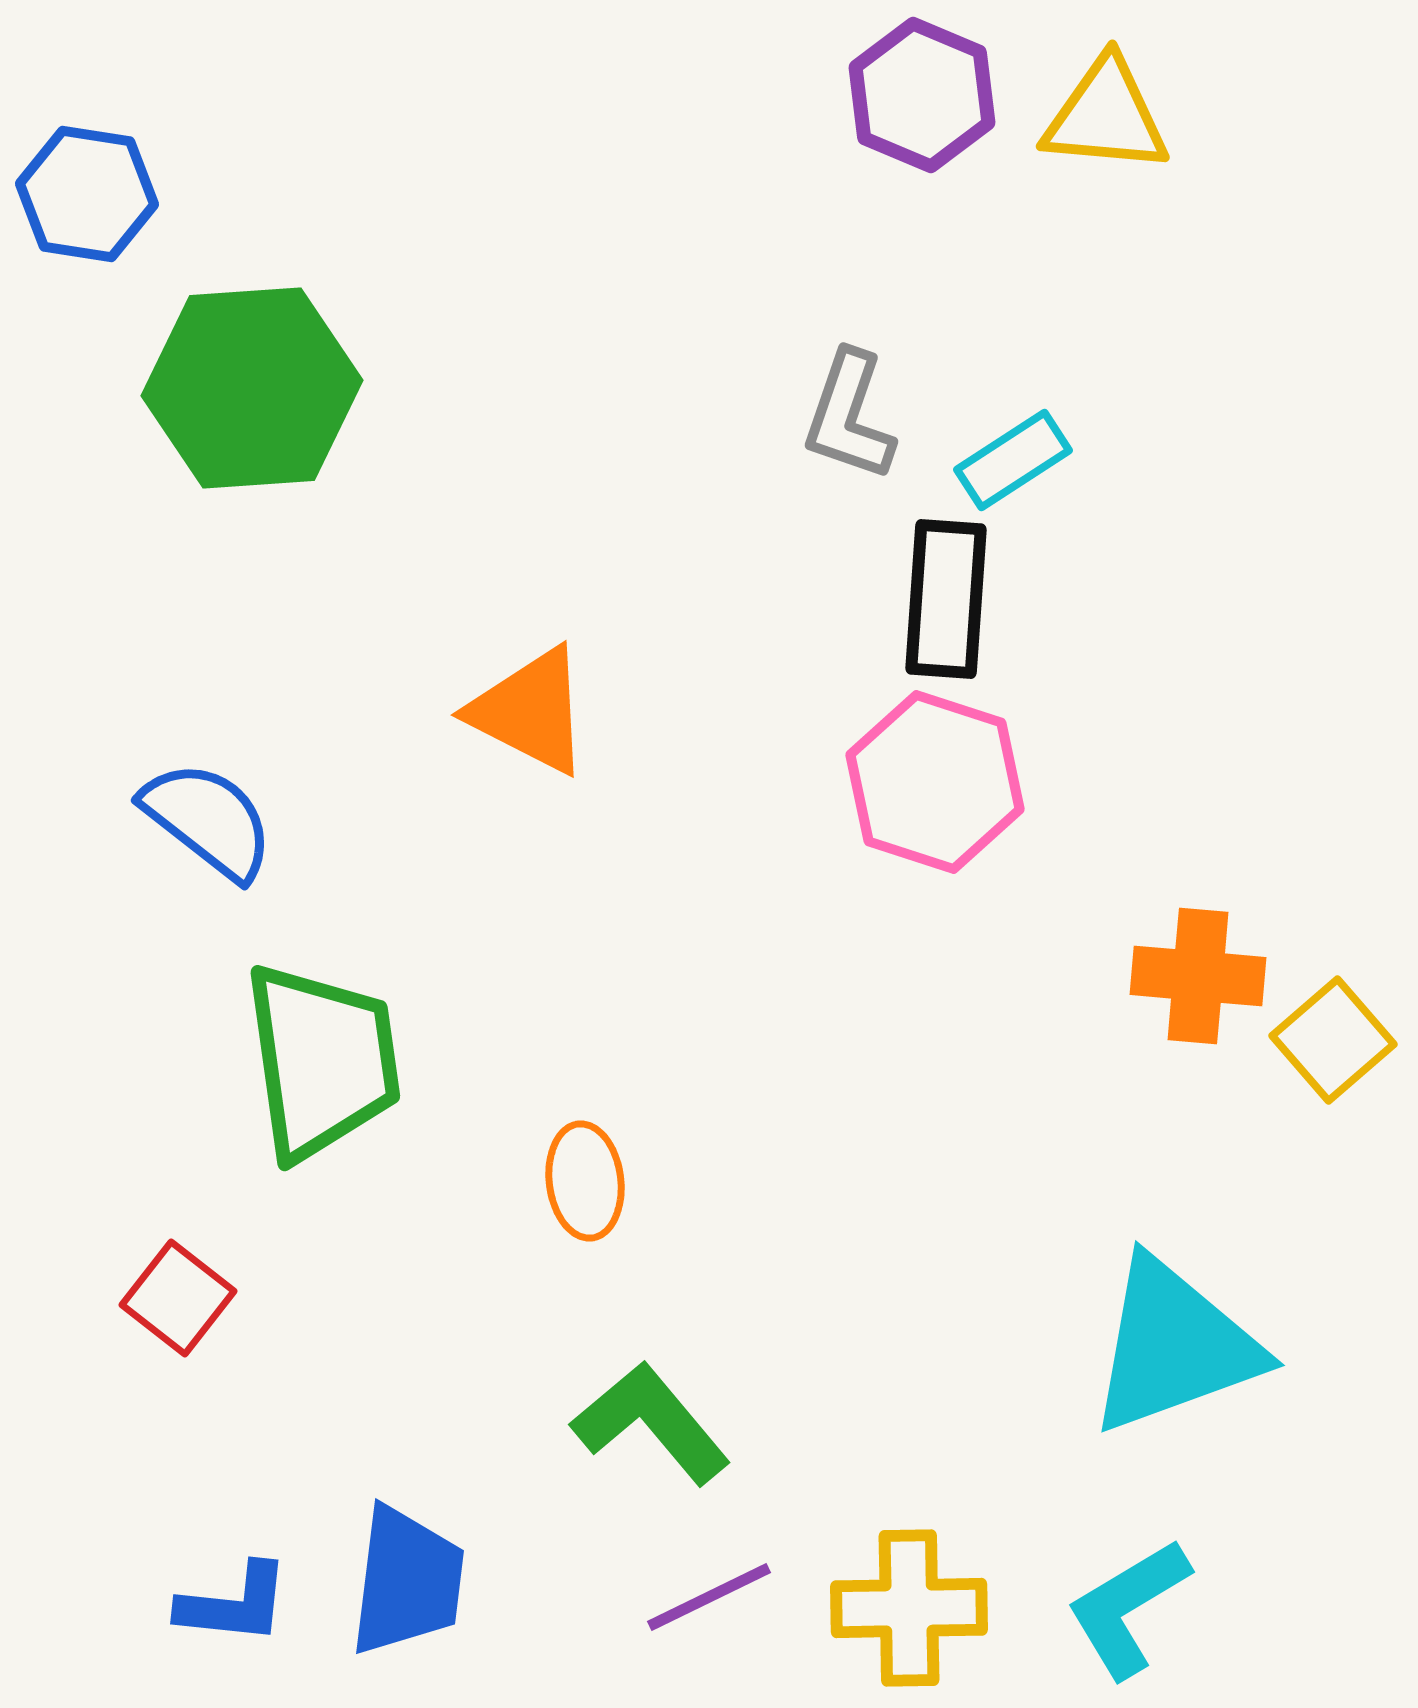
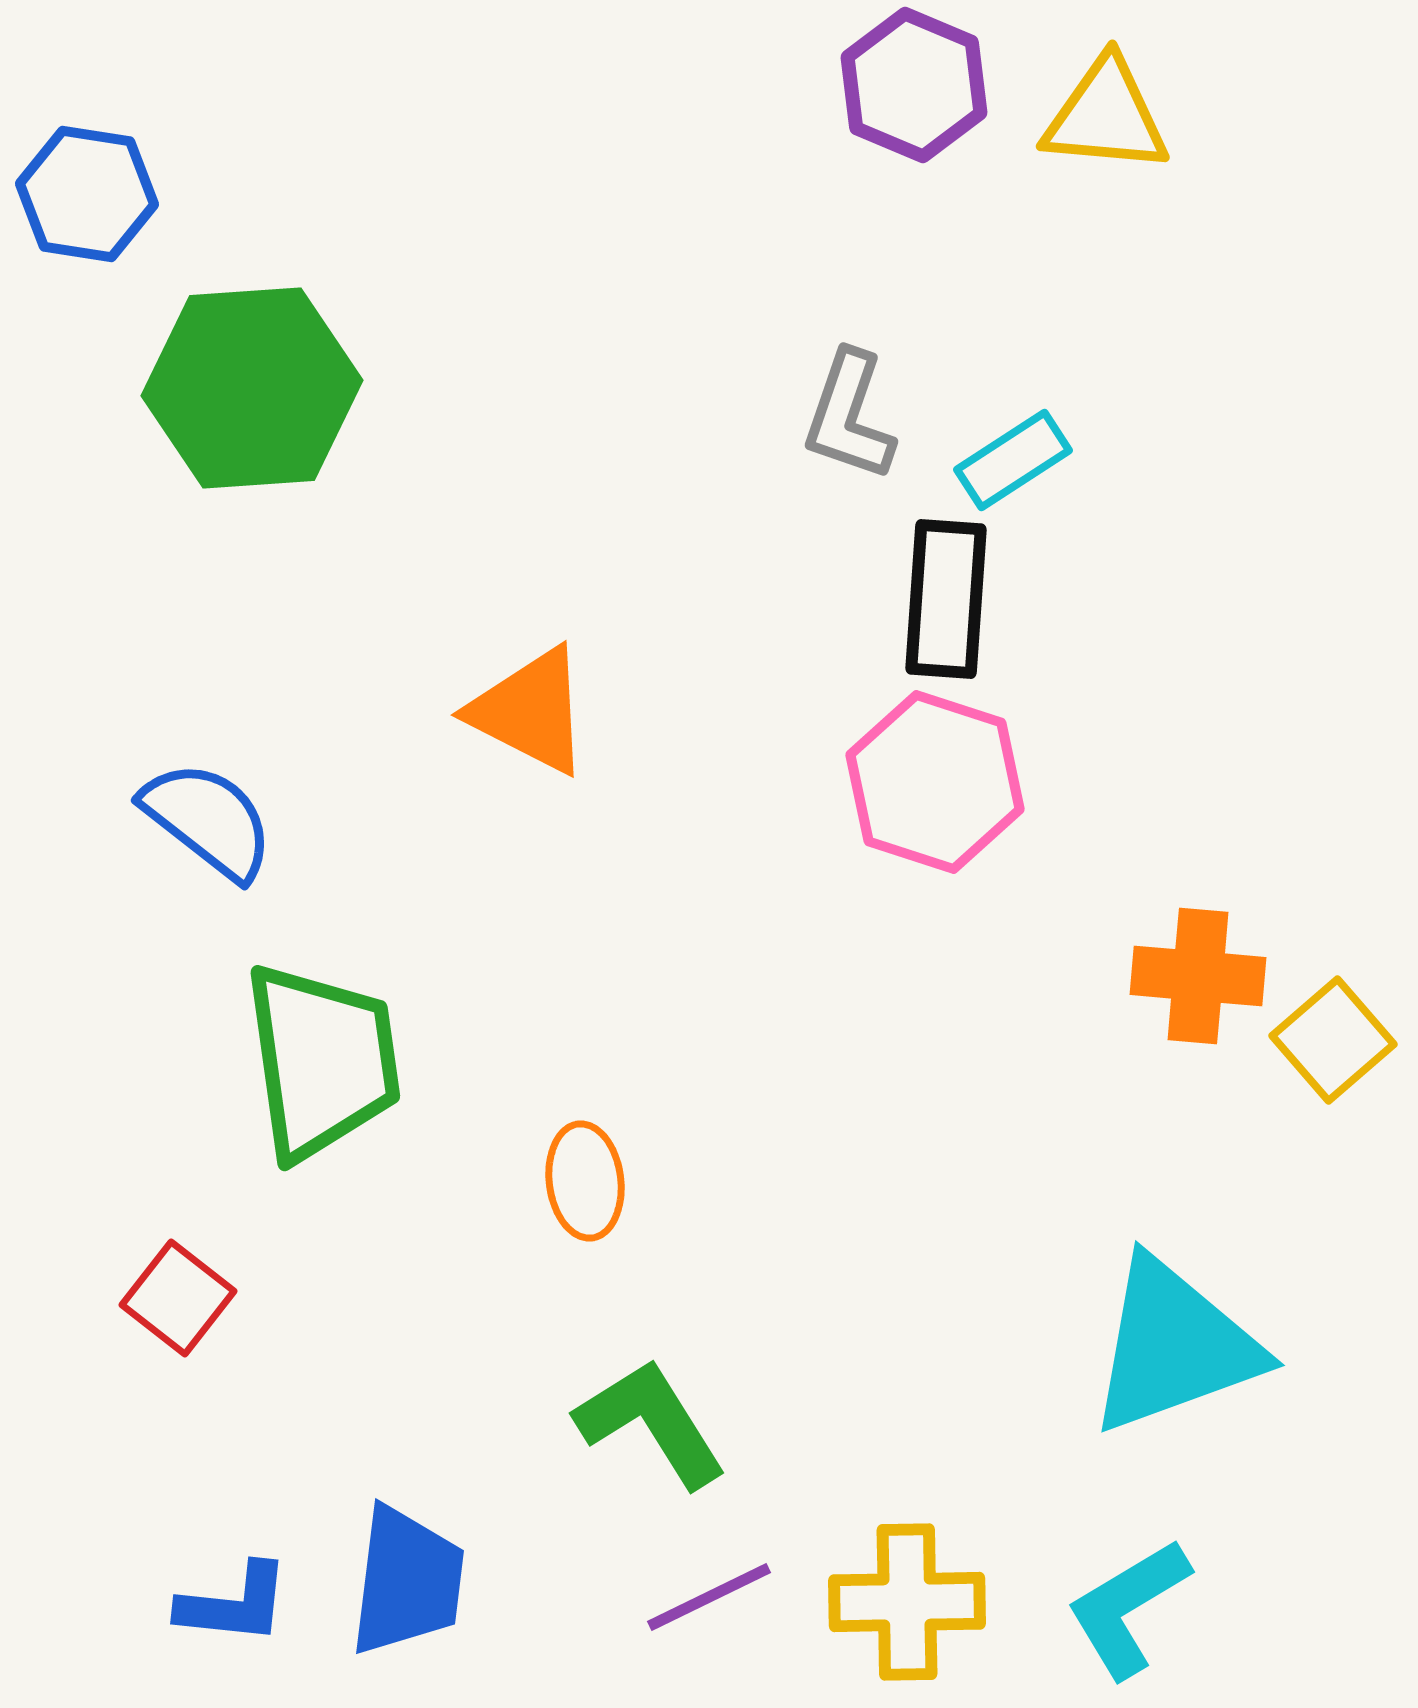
purple hexagon: moved 8 px left, 10 px up
green L-shape: rotated 8 degrees clockwise
yellow cross: moved 2 px left, 6 px up
